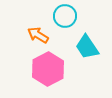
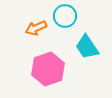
orange arrow: moved 2 px left, 7 px up; rotated 55 degrees counterclockwise
pink hexagon: rotated 8 degrees clockwise
